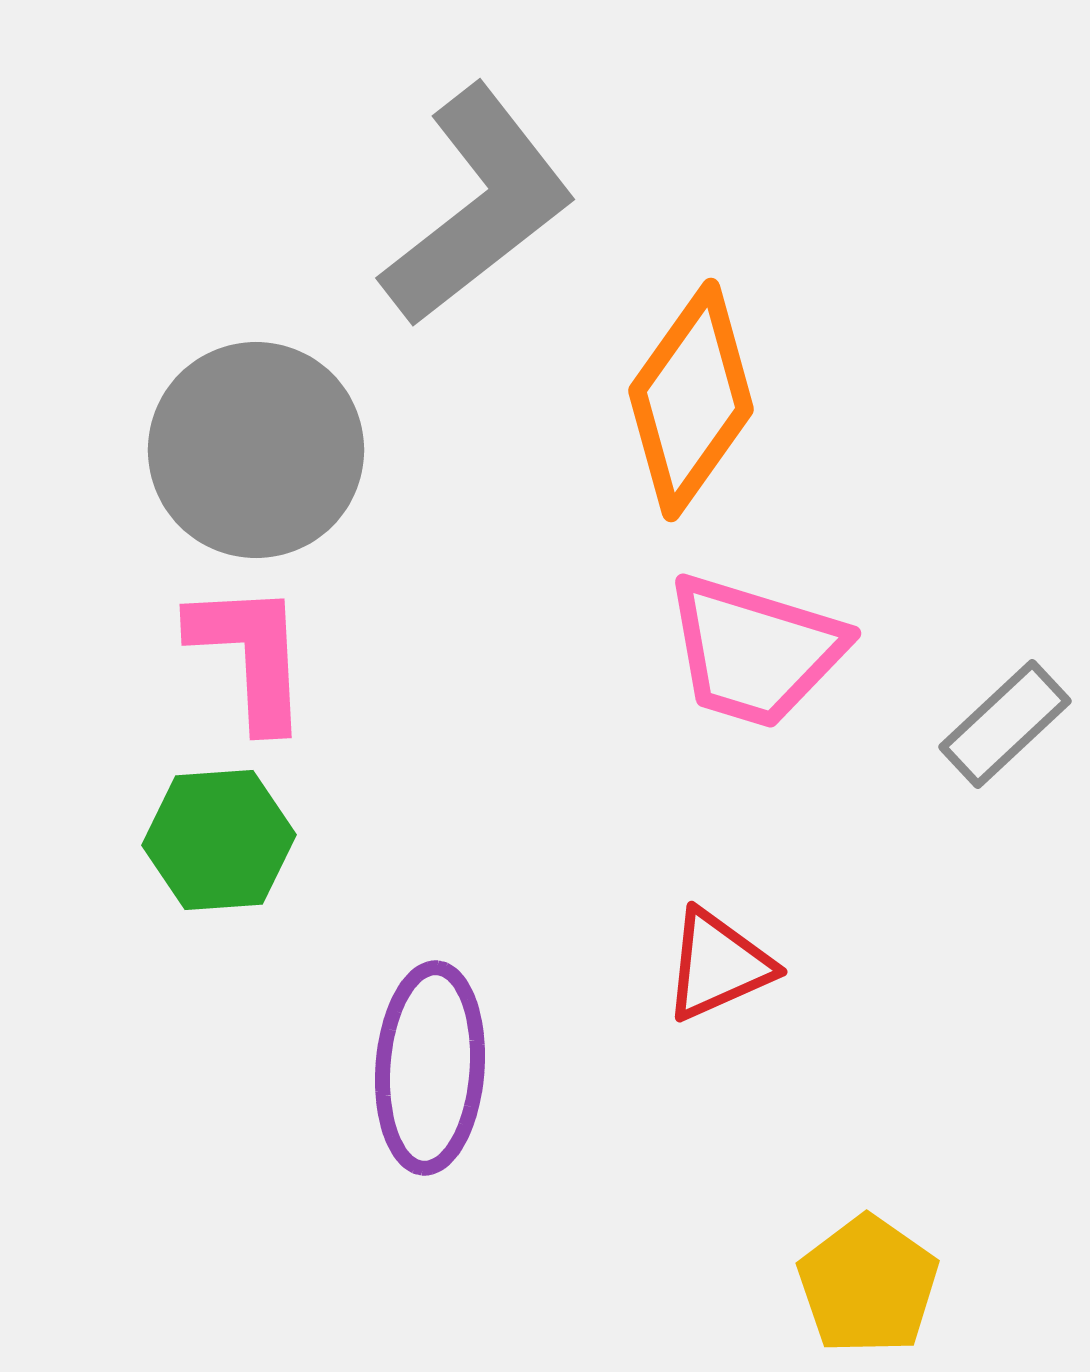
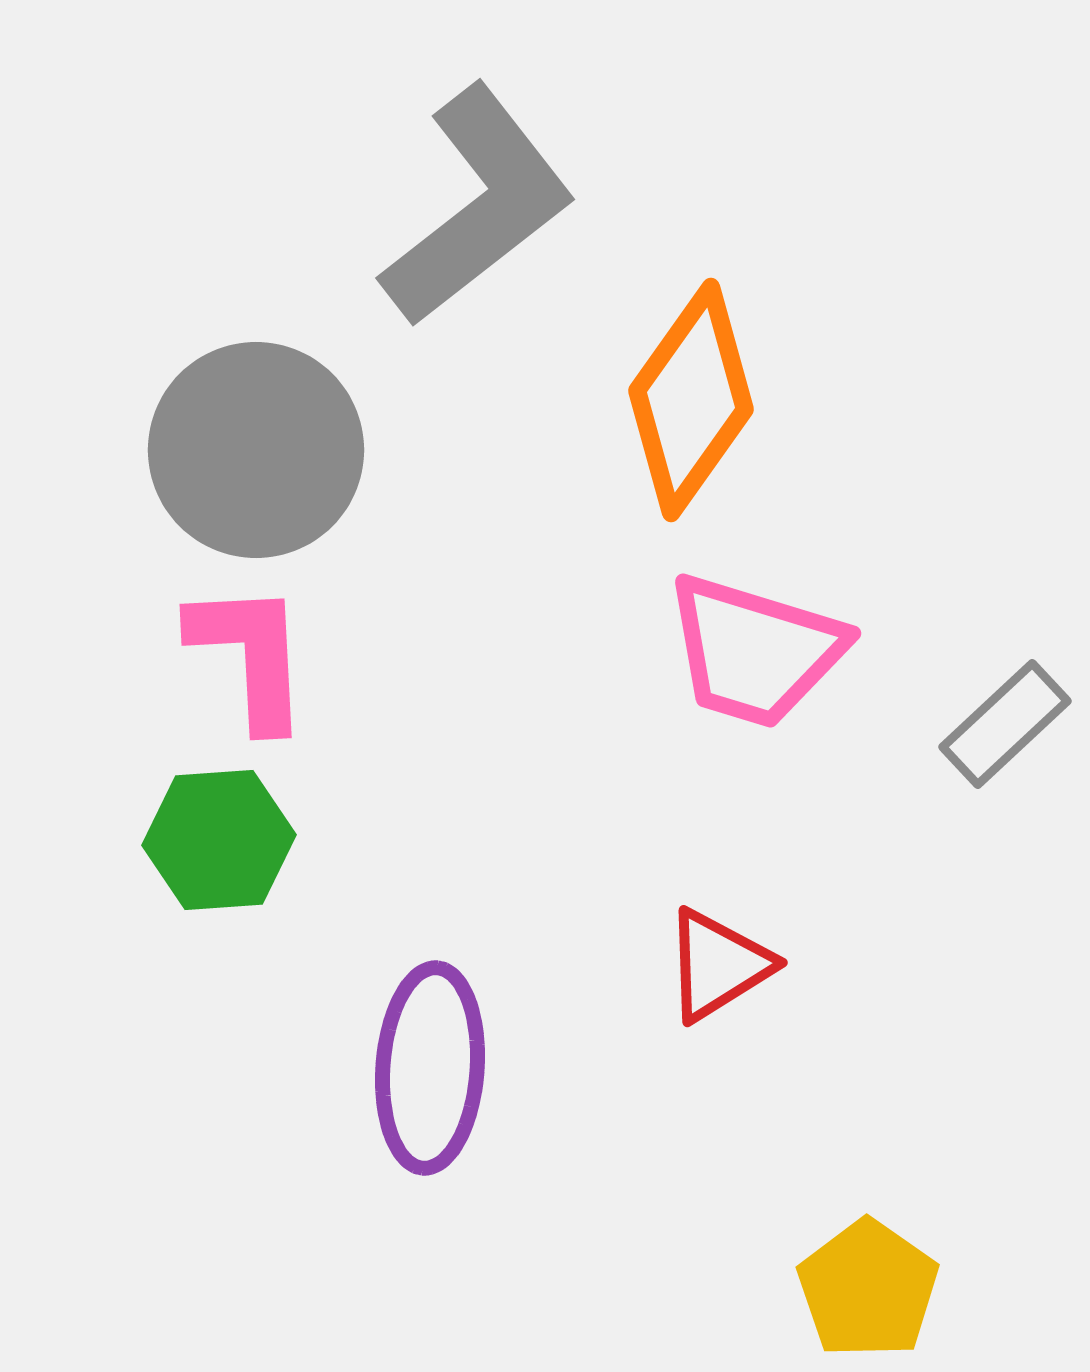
red triangle: rotated 8 degrees counterclockwise
yellow pentagon: moved 4 px down
